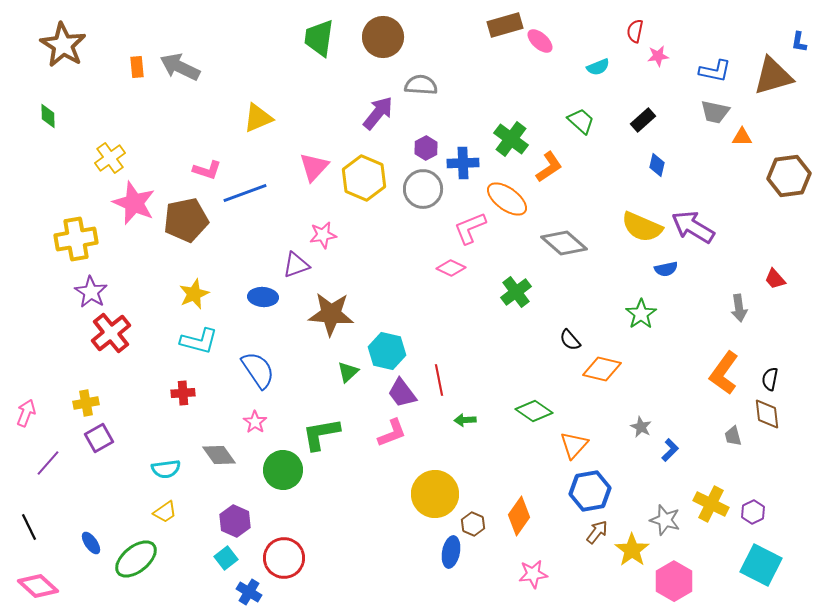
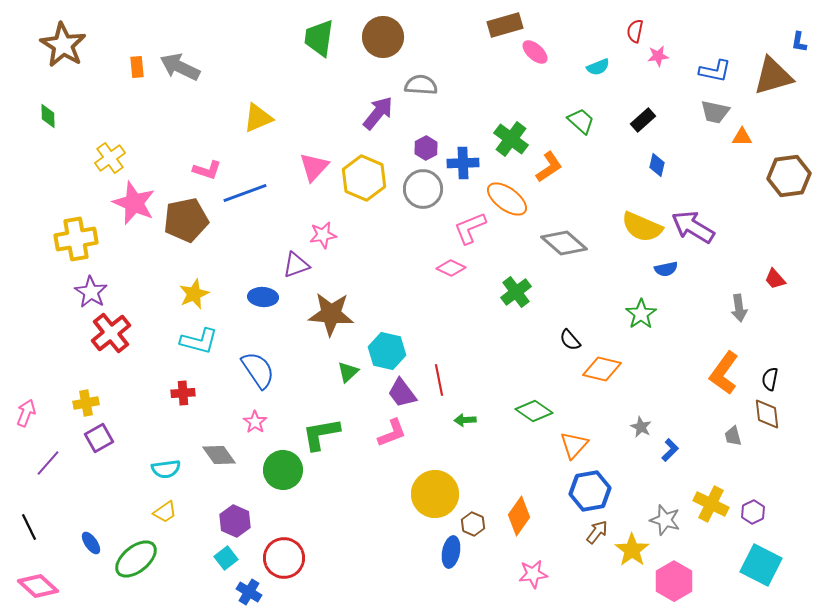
pink ellipse at (540, 41): moved 5 px left, 11 px down
